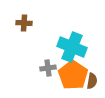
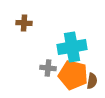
cyan cross: rotated 32 degrees counterclockwise
gray cross: rotated 14 degrees clockwise
orange pentagon: rotated 20 degrees counterclockwise
